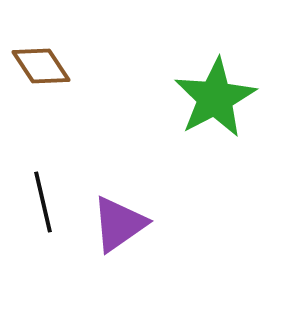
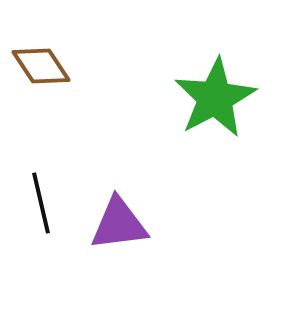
black line: moved 2 px left, 1 px down
purple triangle: rotated 28 degrees clockwise
